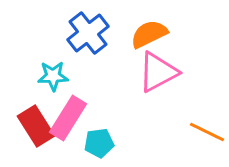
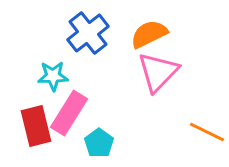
pink triangle: rotated 18 degrees counterclockwise
pink rectangle: moved 1 px right, 5 px up
red rectangle: rotated 18 degrees clockwise
cyan pentagon: rotated 28 degrees counterclockwise
